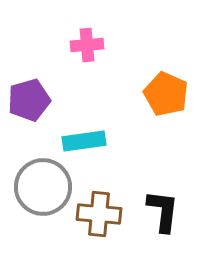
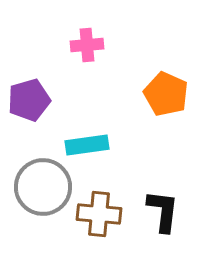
cyan rectangle: moved 3 px right, 4 px down
